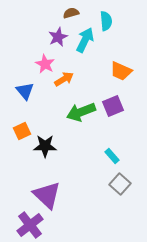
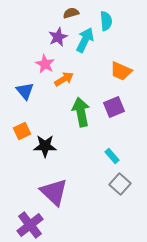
purple square: moved 1 px right, 1 px down
green arrow: rotated 100 degrees clockwise
purple triangle: moved 7 px right, 3 px up
